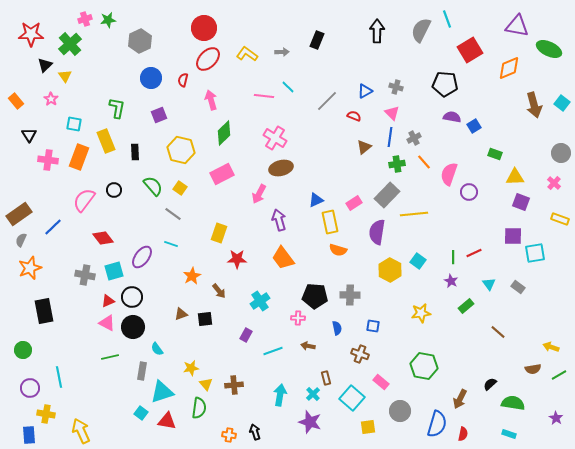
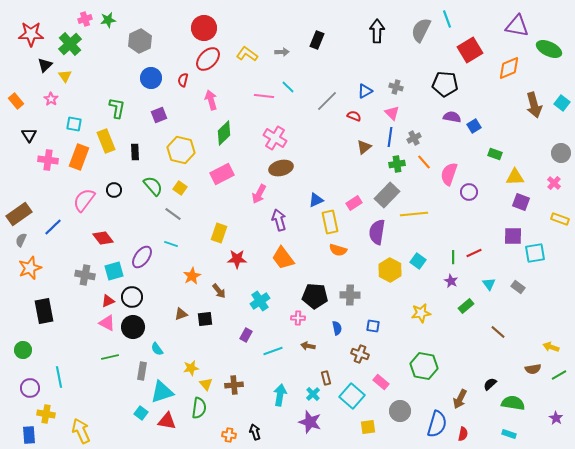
cyan square at (352, 398): moved 2 px up
